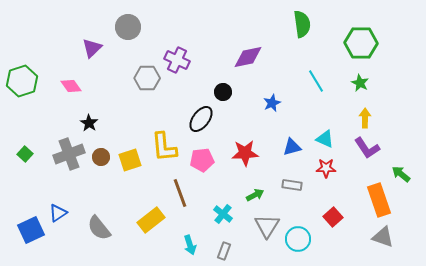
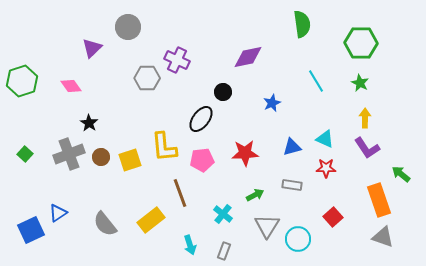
gray semicircle at (99, 228): moved 6 px right, 4 px up
